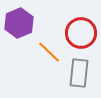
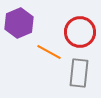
red circle: moved 1 px left, 1 px up
orange line: rotated 15 degrees counterclockwise
